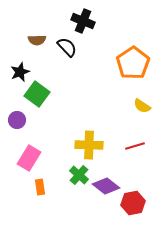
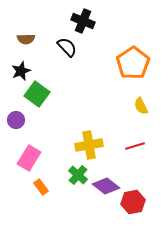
brown semicircle: moved 11 px left, 1 px up
black star: moved 1 px right, 1 px up
yellow semicircle: moved 1 px left; rotated 30 degrees clockwise
purple circle: moved 1 px left
yellow cross: rotated 12 degrees counterclockwise
green cross: moved 1 px left
orange rectangle: moved 1 px right; rotated 28 degrees counterclockwise
red hexagon: moved 1 px up
